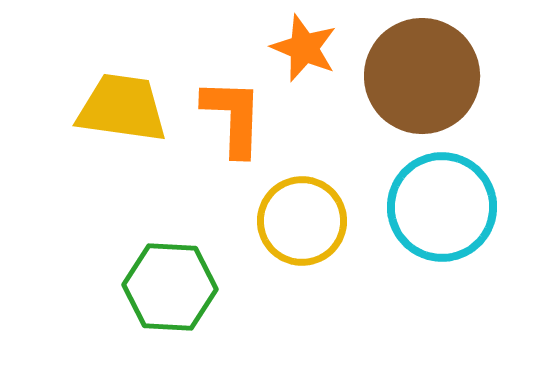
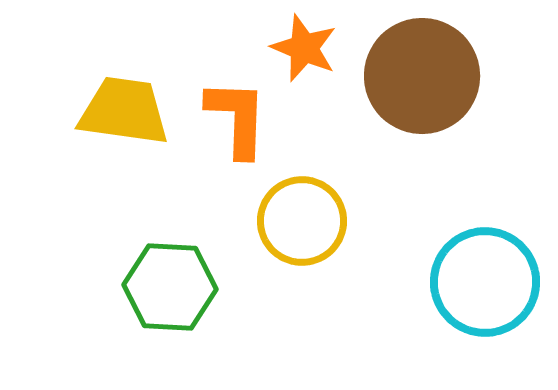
yellow trapezoid: moved 2 px right, 3 px down
orange L-shape: moved 4 px right, 1 px down
cyan circle: moved 43 px right, 75 px down
